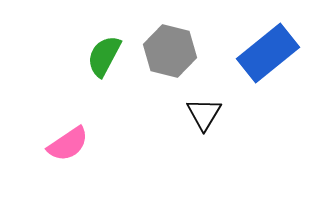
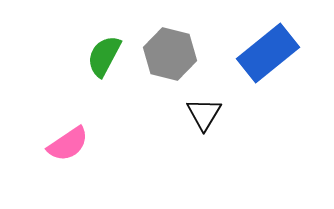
gray hexagon: moved 3 px down
